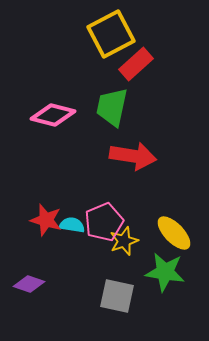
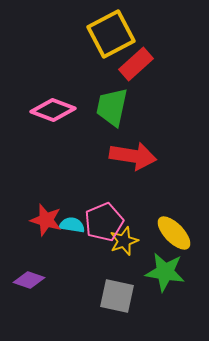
pink diamond: moved 5 px up; rotated 6 degrees clockwise
purple diamond: moved 4 px up
